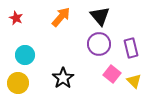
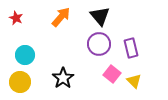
yellow circle: moved 2 px right, 1 px up
